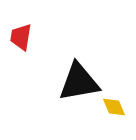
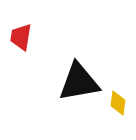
yellow diamond: moved 4 px right, 4 px up; rotated 30 degrees clockwise
